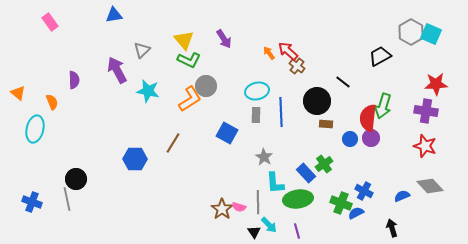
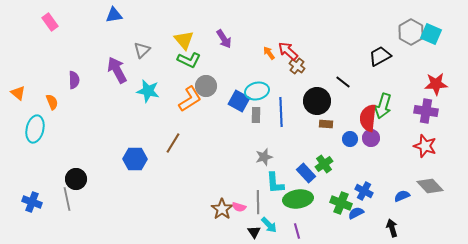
blue square at (227, 133): moved 12 px right, 32 px up
gray star at (264, 157): rotated 24 degrees clockwise
